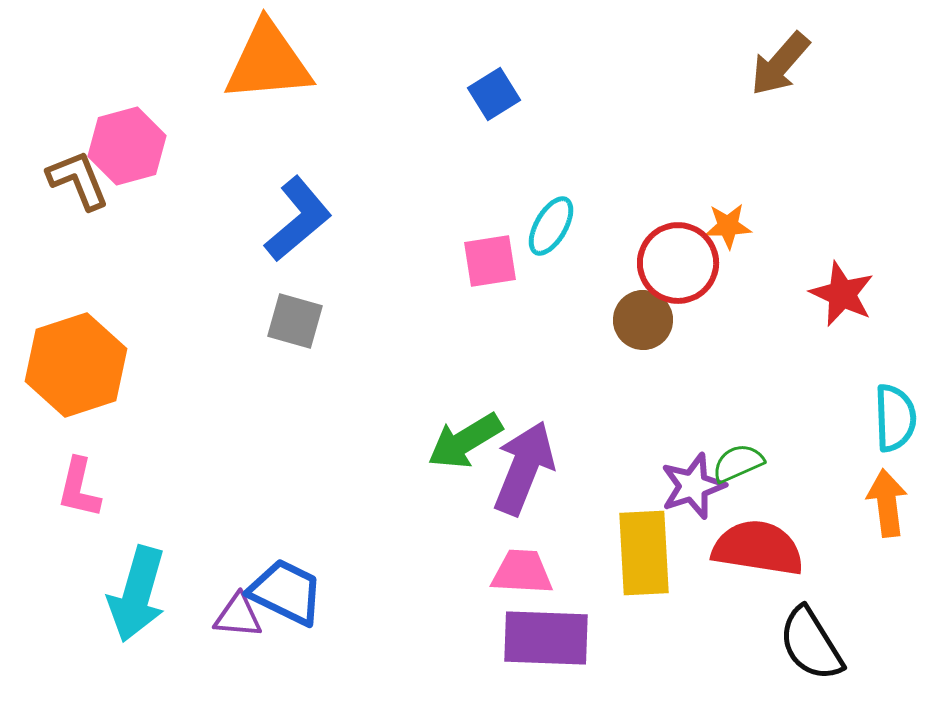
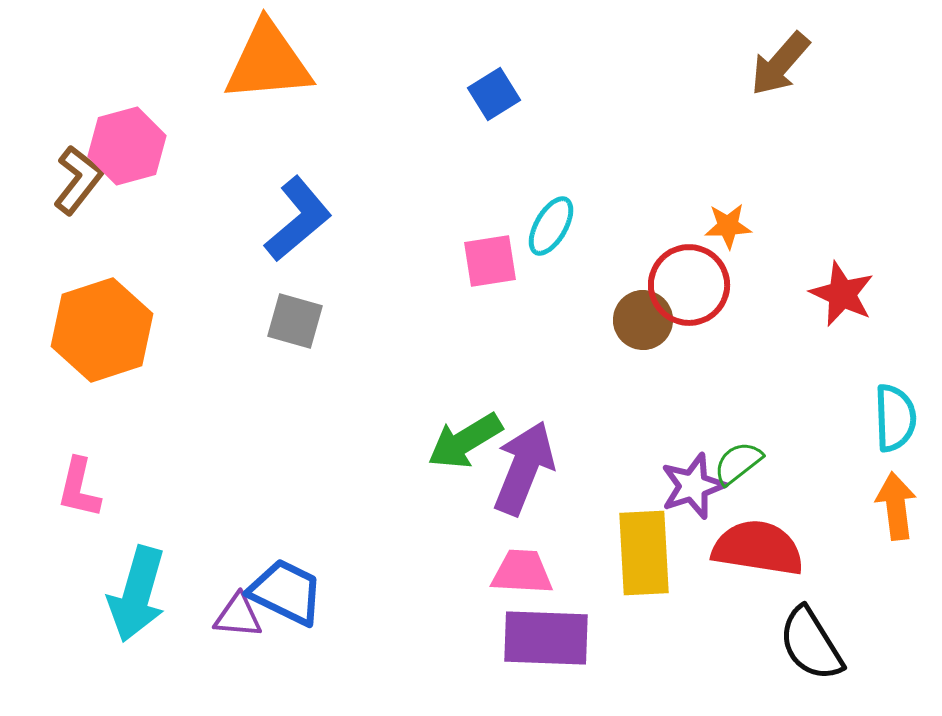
brown L-shape: rotated 60 degrees clockwise
red circle: moved 11 px right, 22 px down
orange hexagon: moved 26 px right, 35 px up
green semicircle: rotated 14 degrees counterclockwise
orange arrow: moved 9 px right, 3 px down
